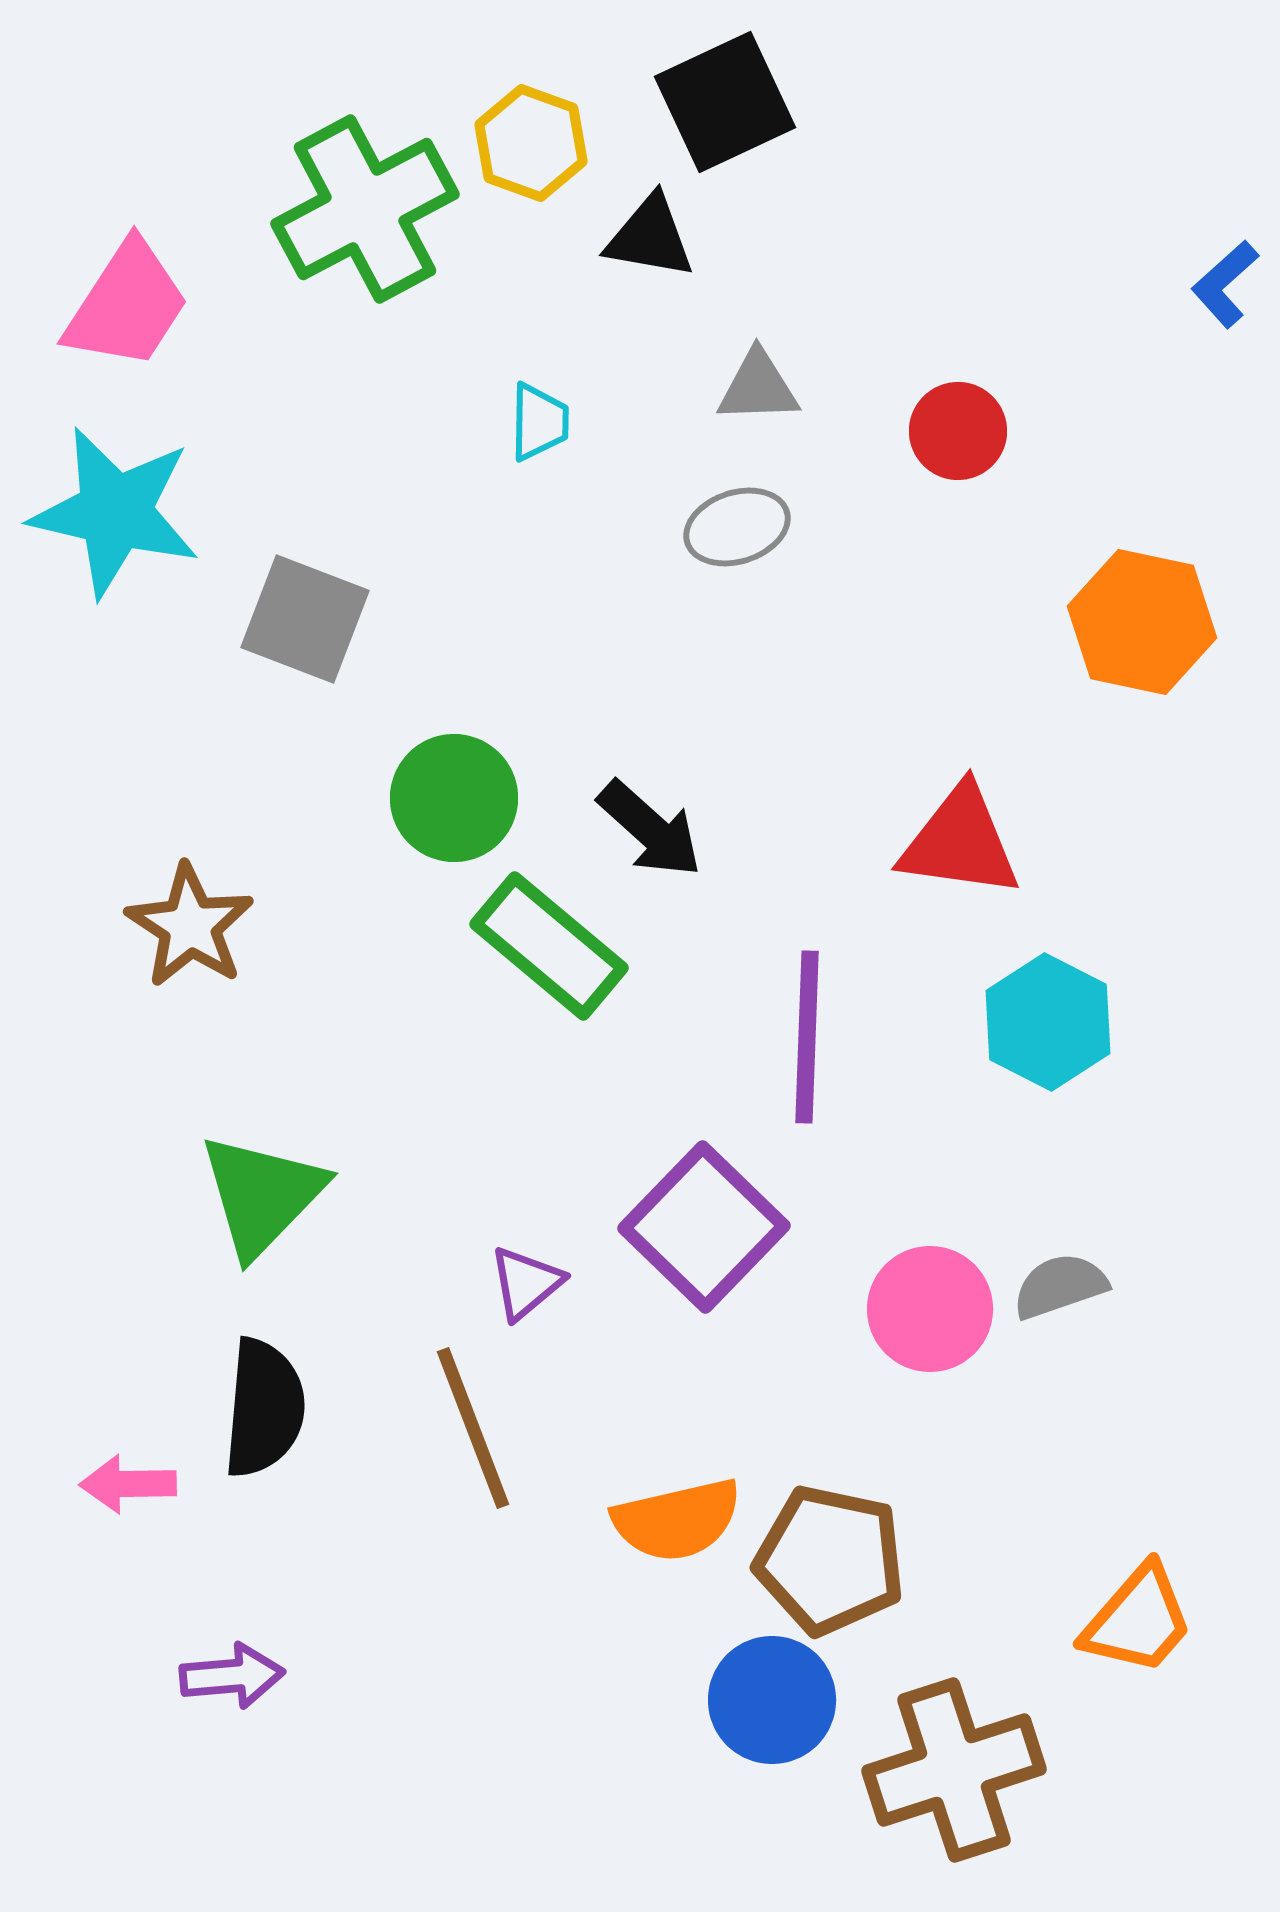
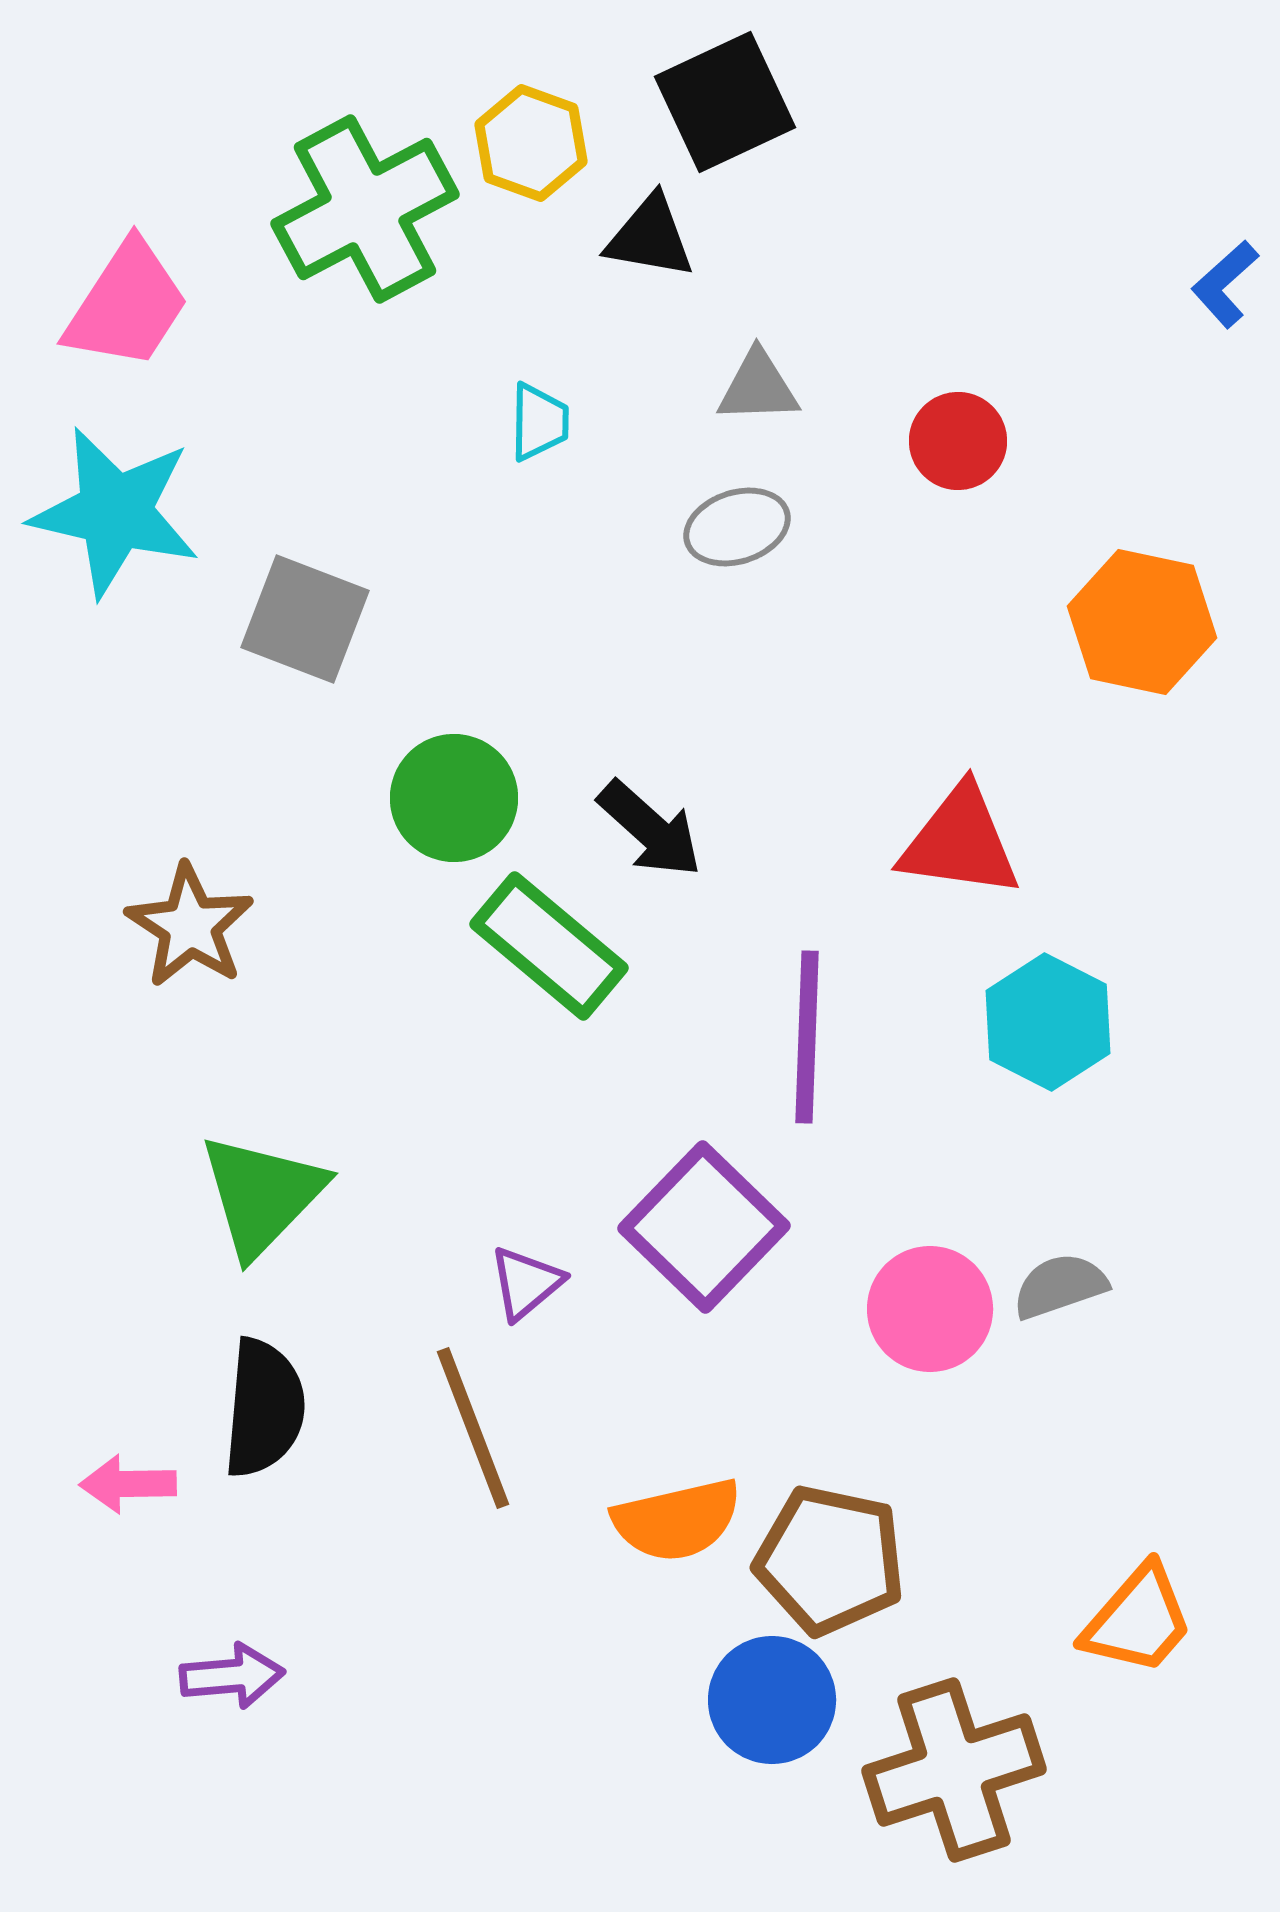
red circle: moved 10 px down
